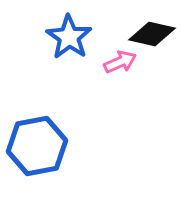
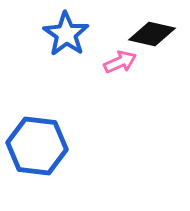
blue star: moved 3 px left, 3 px up
blue hexagon: rotated 18 degrees clockwise
